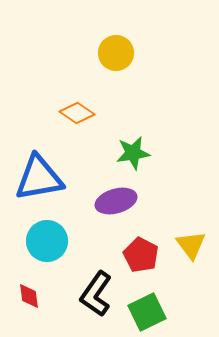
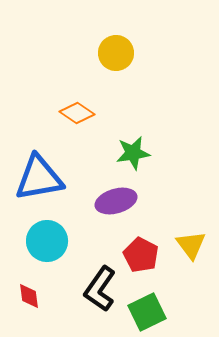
black L-shape: moved 4 px right, 5 px up
